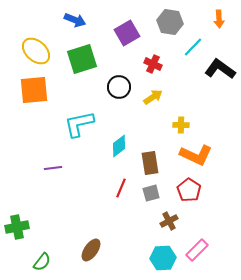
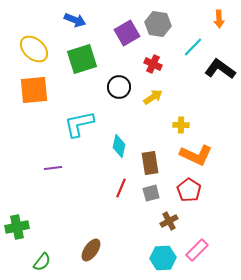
gray hexagon: moved 12 px left, 2 px down
yellow ellipse: moved 2 px left, 2 px up
cyan diamond: rotated 40 degrees counterclockwise
